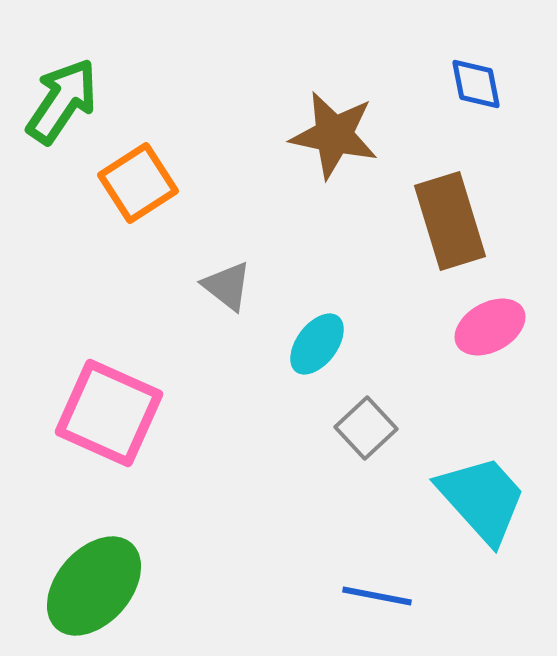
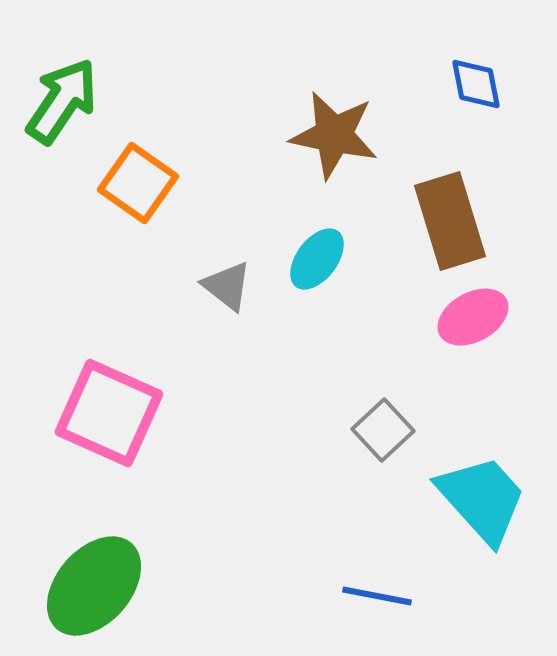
orange square: rotated 22 degrees counterclockwise
pink ellipse: moved 17 px left, 10 px up
cyan ellipse: moved 85 px up
gray square: moved 17 px right, 2 px down
